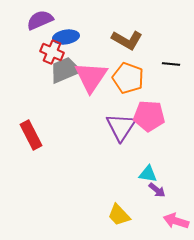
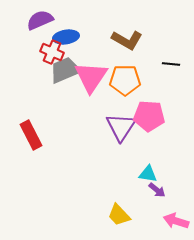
orange pentagon: moved 3 px left, 2 px down; rotated 20 degrees counterclockwise
